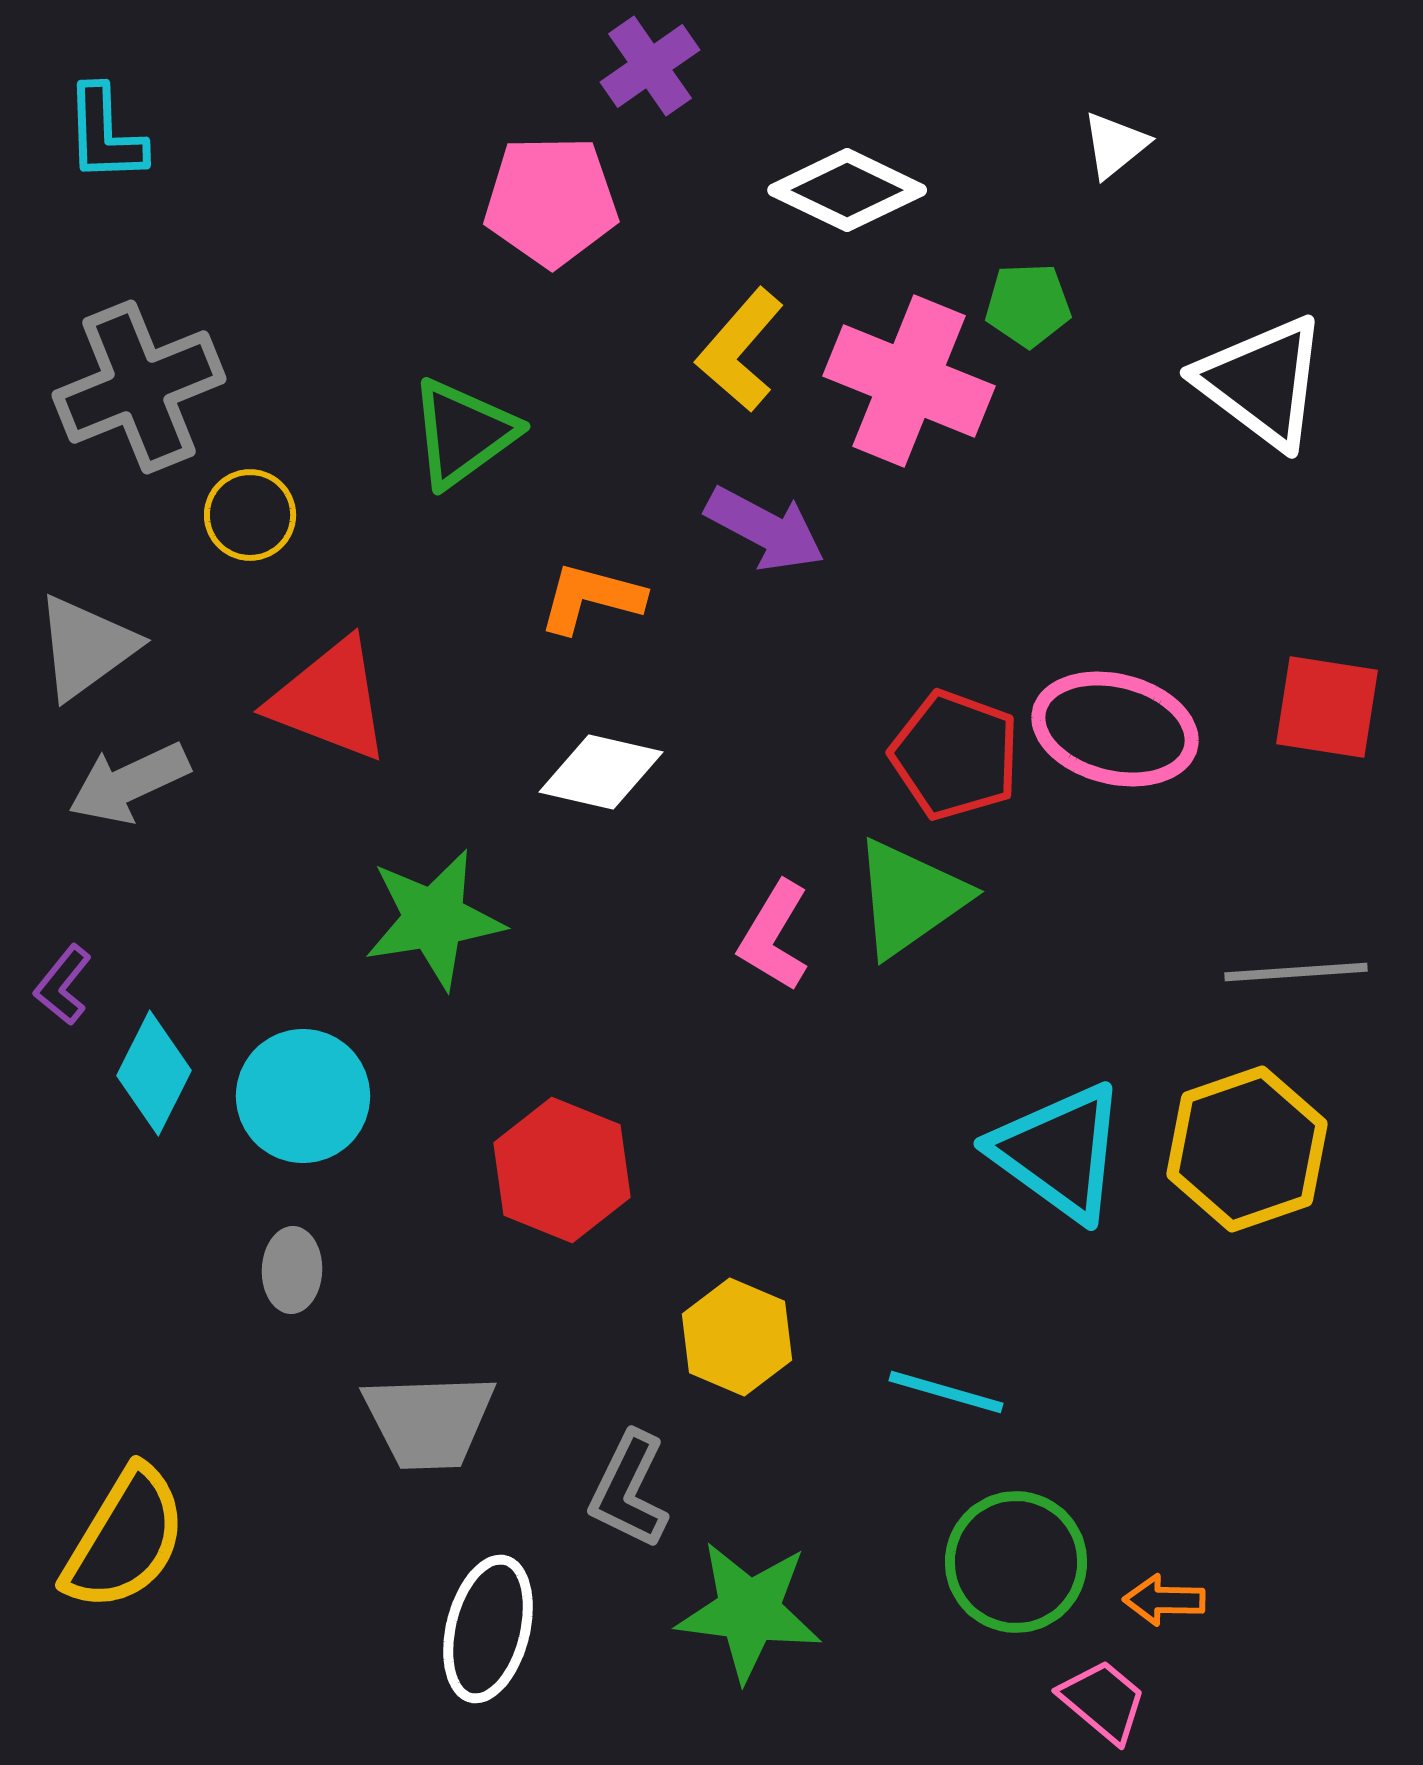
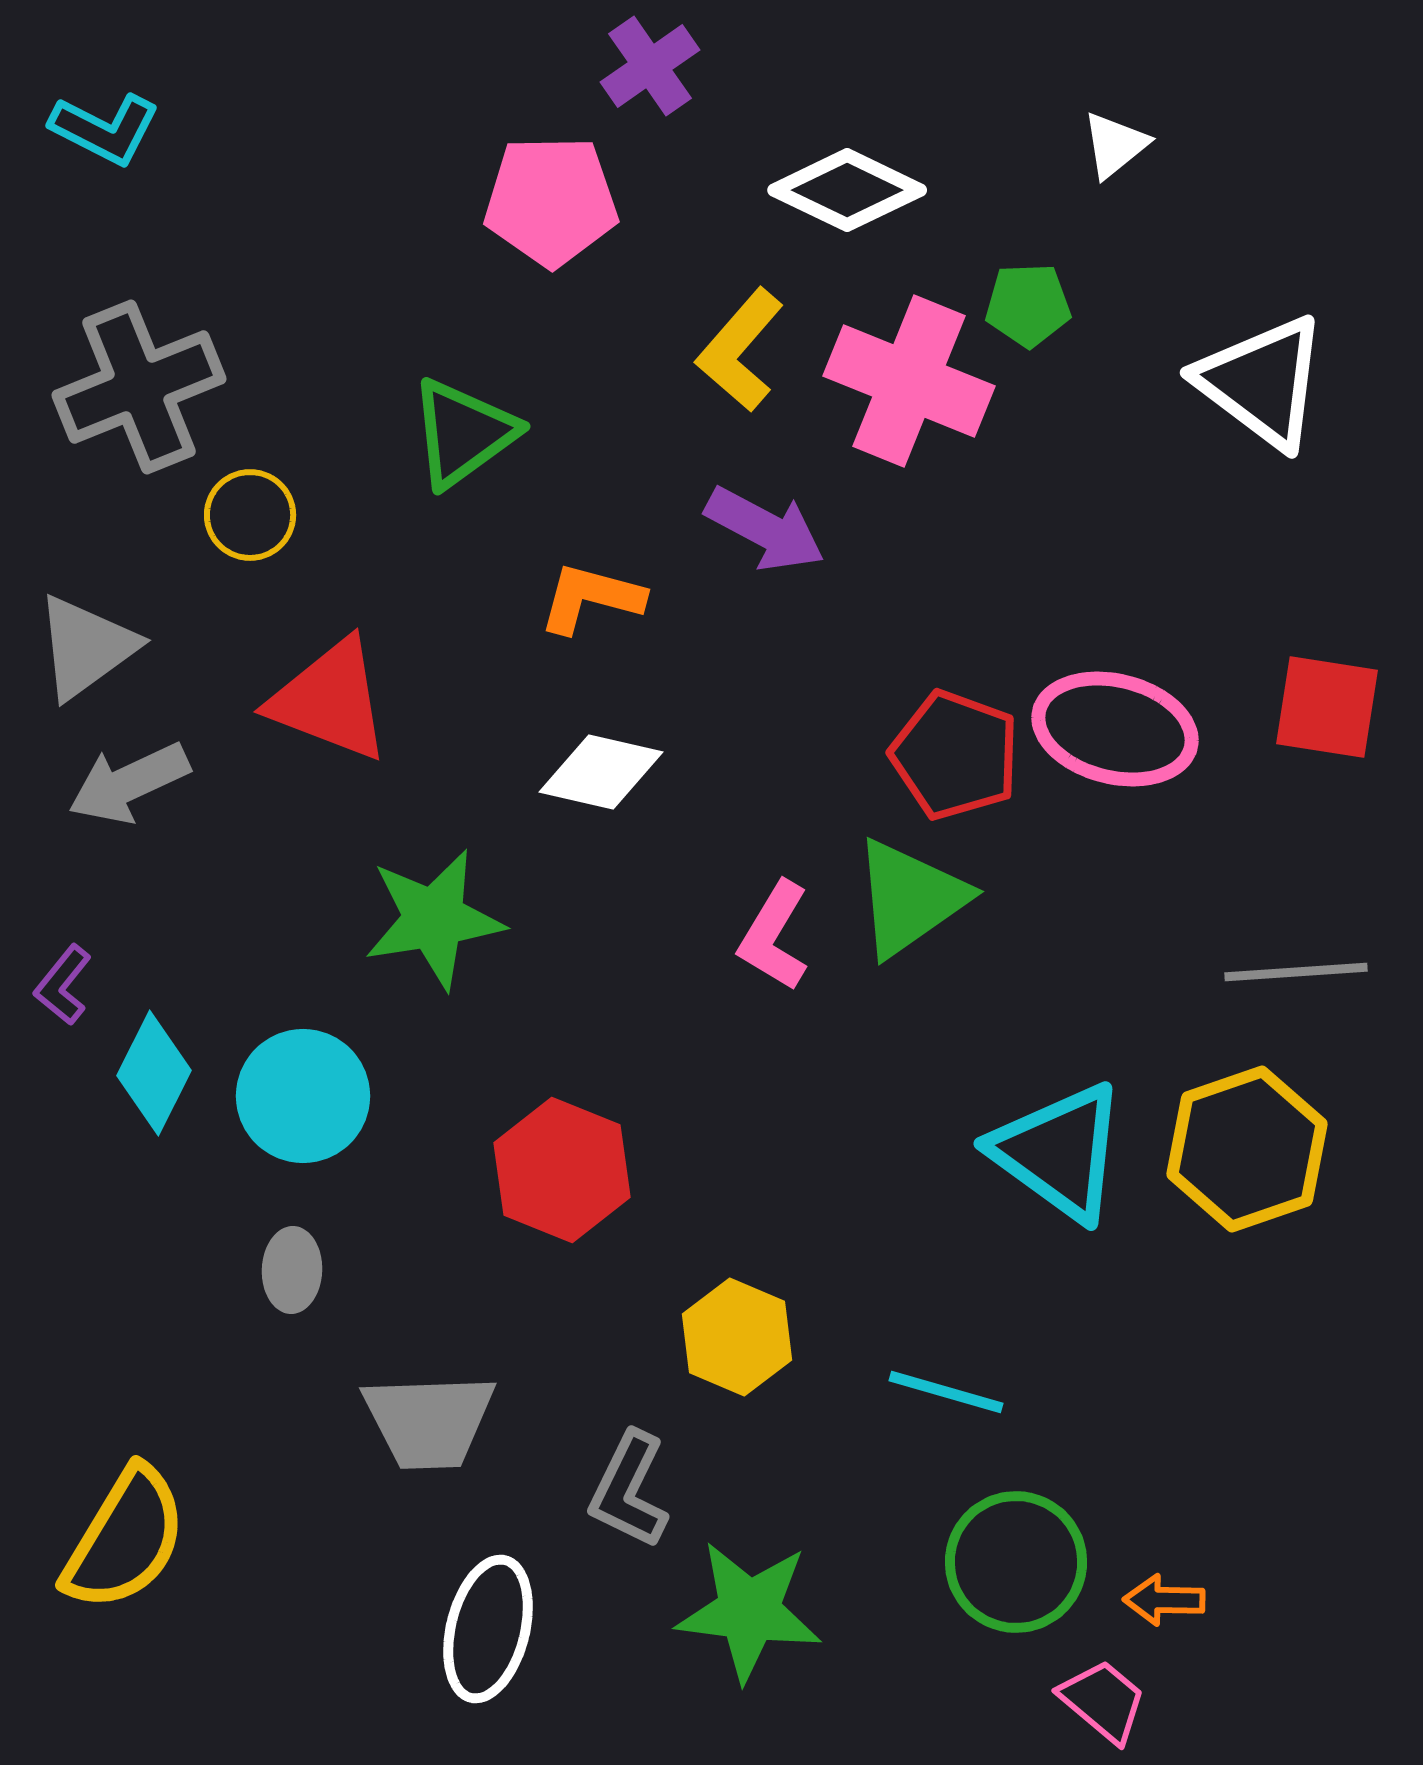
cyan L-shape at (105, 134): moved 5 px up; rotated 61 degrees counterclockwise
